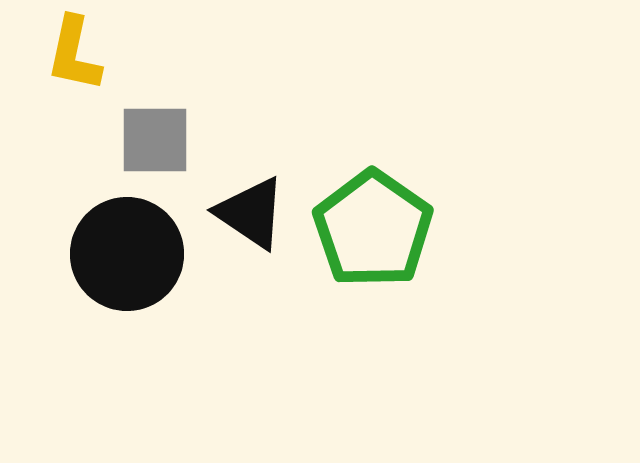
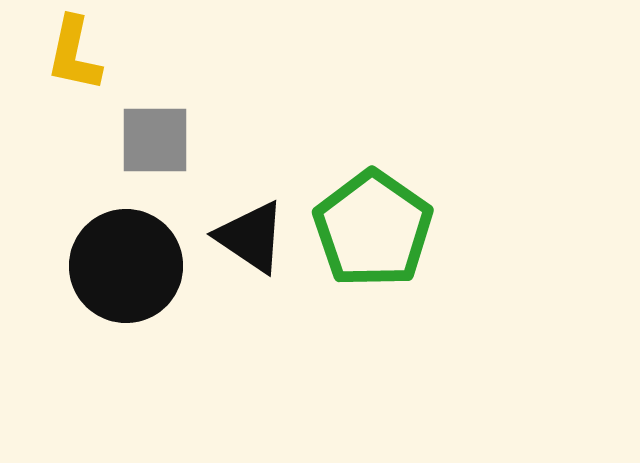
black triangle: moved 24 px down
black circle: moved 1 px left, 12 px down
